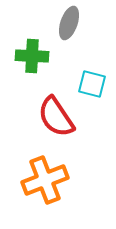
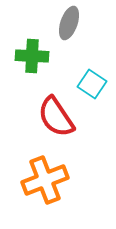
cyan square: rotated 20 degrees clockwise
